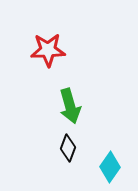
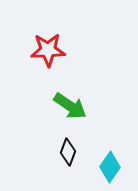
green arrow: rotated 40 degrees counterclockwise
black diamond: moved 4 px down
